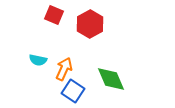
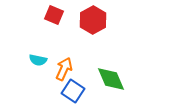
red hexagon: moved 3 px right, 4 px up
